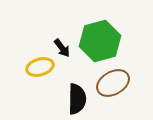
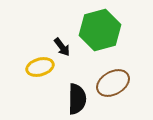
green hexagon: moved 11 px up
black arrow: moved 1 px up
